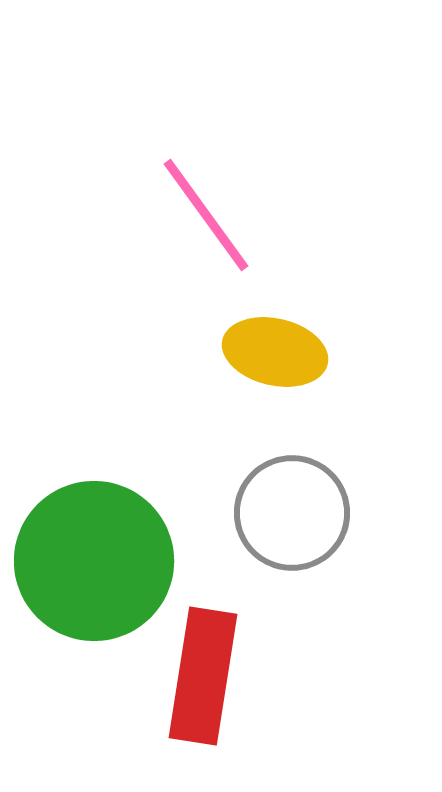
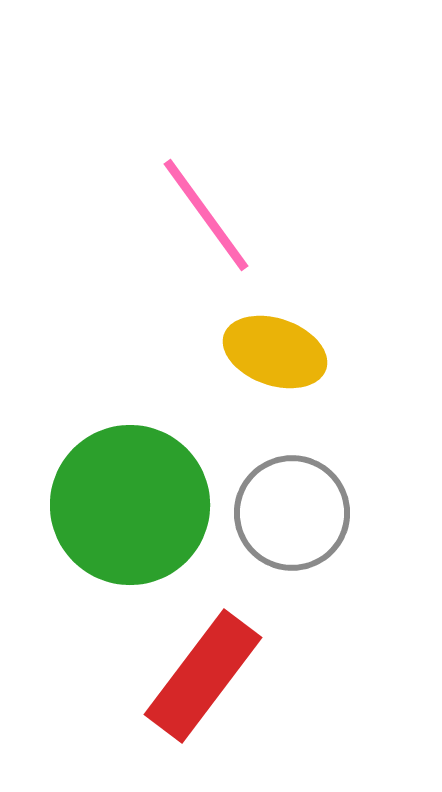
yellow ellipse: rotated 6 degrees clockwise
green circle: moved 36 px right, 56 px up
red rectangle: rotated 28 degrees clockwise
